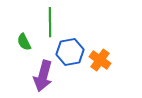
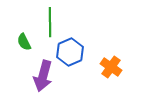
blue hexagon: rotated 12 degrees counterclockwise
orange cross: moved 11 px right, 7 px down
